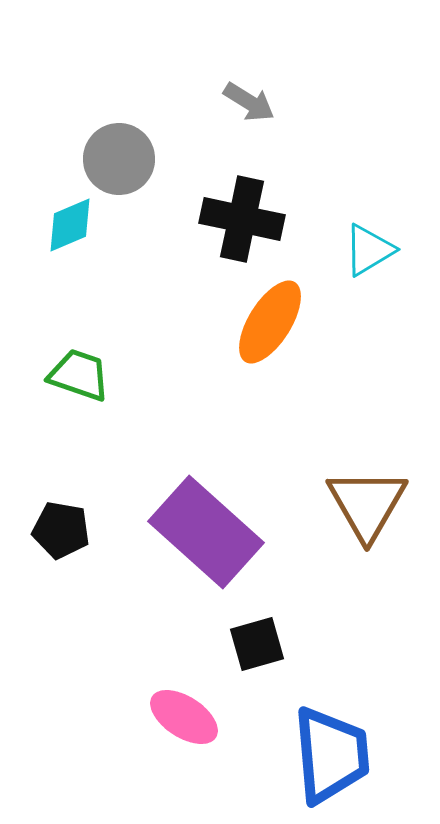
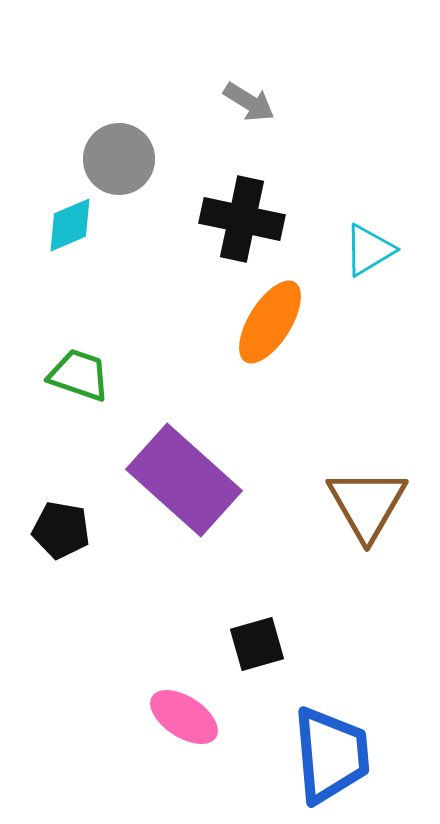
purple rectangle: moved 22 px left, 52 px up
